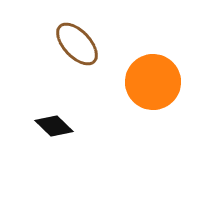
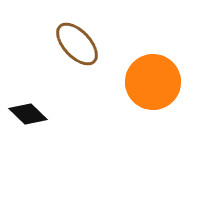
black diamond: moved 26 px left, 12 px up
